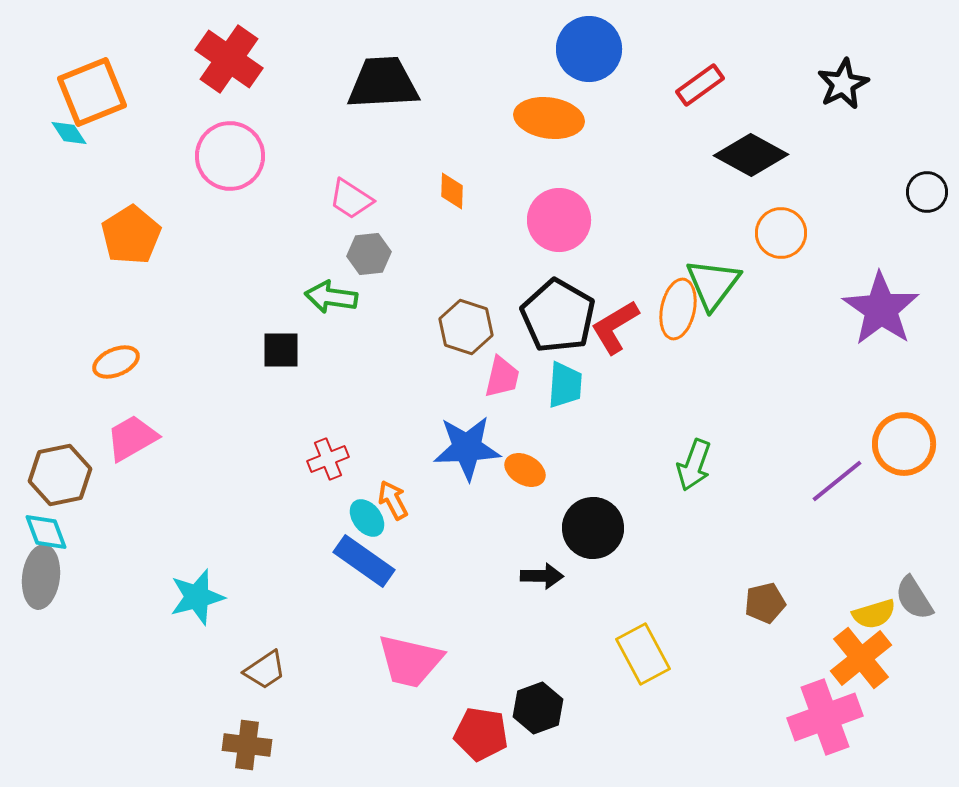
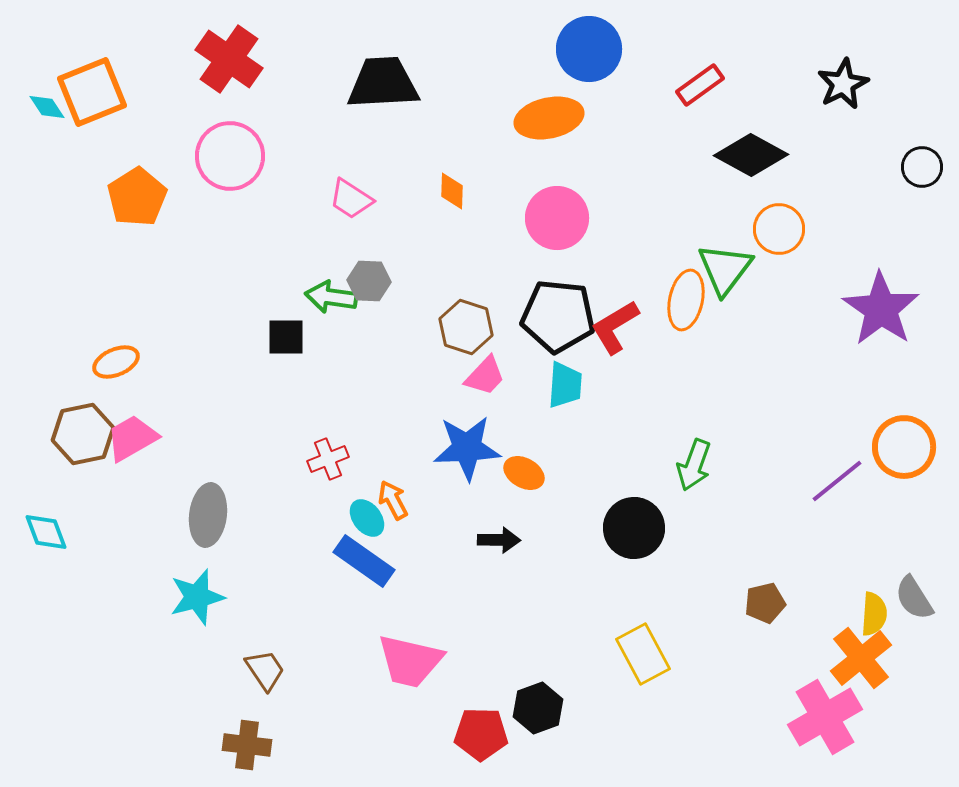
orange ellipse at (549, 118): rotated 20 degrees counterclockwise
cyan diamond at (69, 133): moved 22 px left, 26 px up
black circle at (927, 192): moved 5 px left, 25 px up
pink circle at (559, 220): moved 2 px left, 2 px up
orange circle at (781, 233): moved 2 px left, 4 px up
orange pentagon at (131, 235): moved 6 px right, 38 px up
gray hexagon at (369, 254): moved 27 px down; rotated 9 degrees clockwise
green triangle at (713, 284): moved 12 px right, 15 px up
orange ellipse at (678, 309): moved 8 px right, 9 px up
black pentagon at (558, 316): rotated 24 degrees counterclockwise
black square at (281, 350): moved 5 px right, 13 px up
pink trapezoid at (502, 377): moved 17 px left, 1 px up; rotated 30 degrees clockwise
orange circle at (904, 444): moved 3 px down
orange ellipse at (525, 470): moved 1 px left, 3 px down
brown hexagon at (60, 475): moved 23 px right, 41 px up
black circle at (593, 528): moved 41 px right
black arrow at (542, 576): moved 43 px left, 36 px up
gray ellipse at (41, 577): moved 167 px right, 62 px up
yellow semicircle at (874, 614): rotated 69 degrees counterclockwise
brown trapezoid at (265, 670): rotated 90 degrees counterclockwise
pink cross at (825, 717): rotated 10 degrees counterclockwise
red pentagon at (481, 734): rotated 8 degrees counterclockwise
